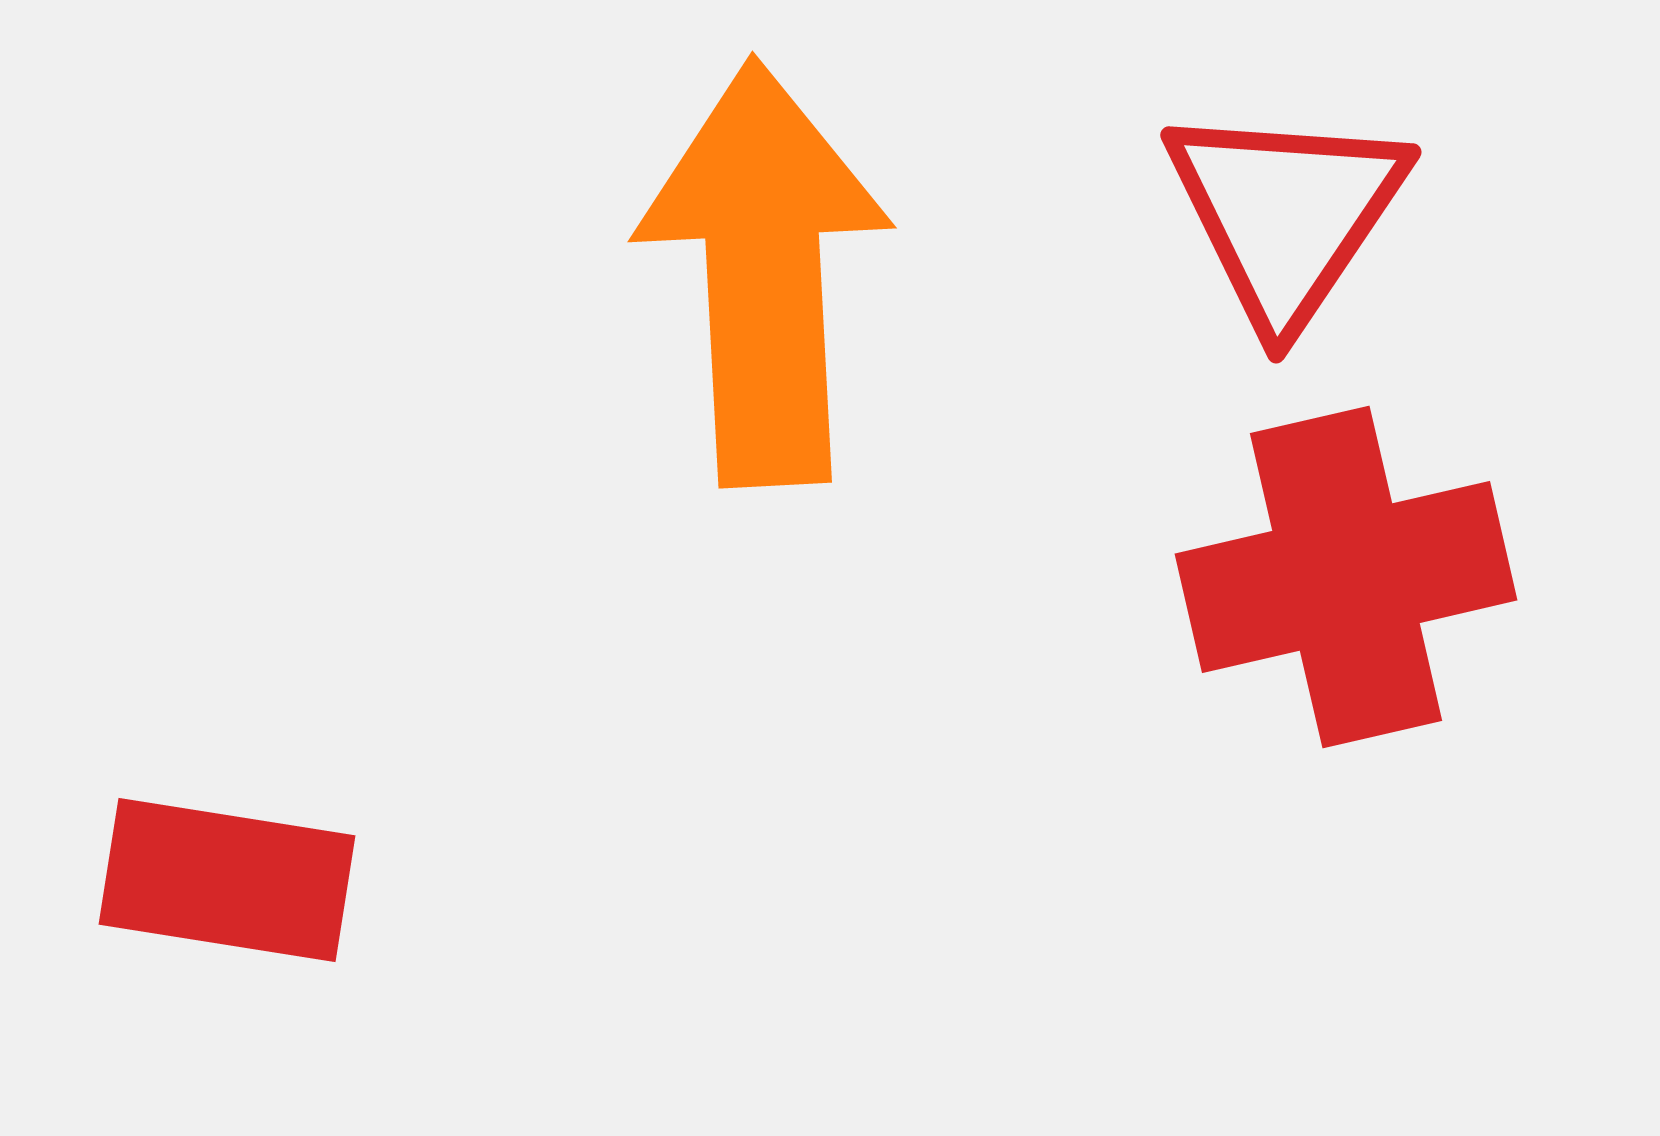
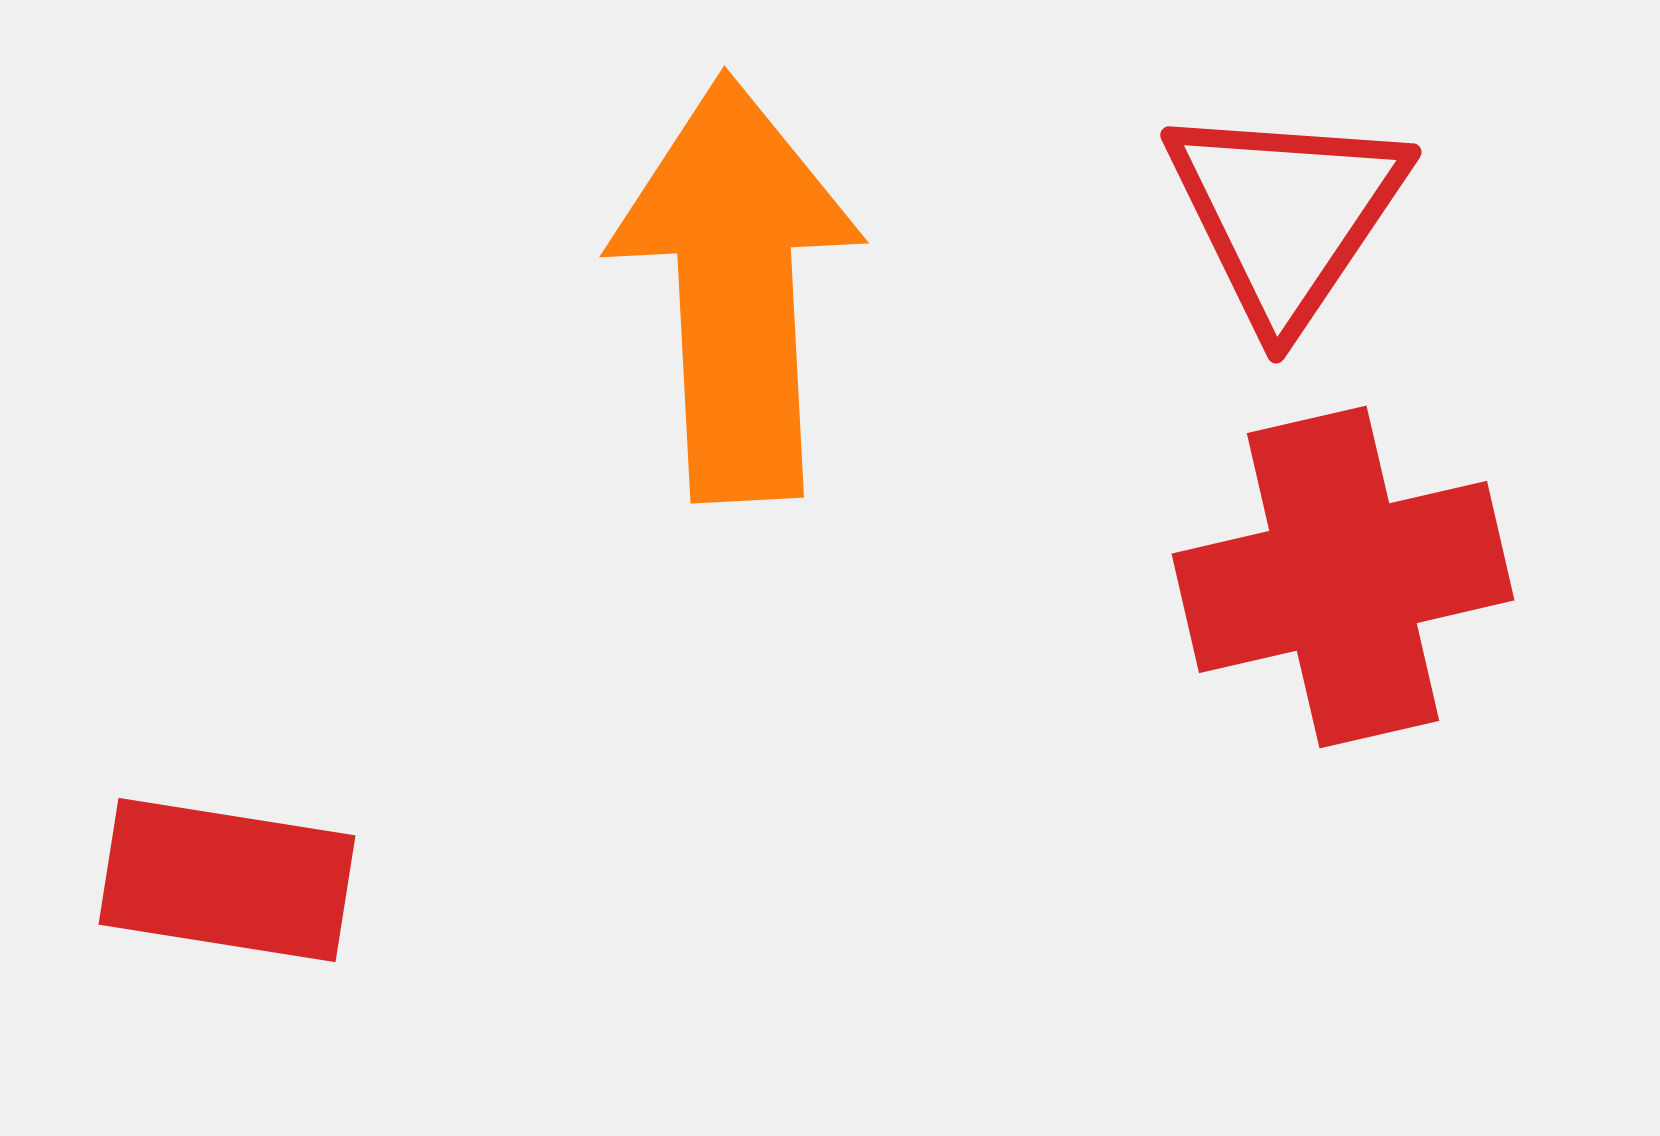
orange arrow: moved 28 px left, 15 px down
red cross: moved 3 px left
